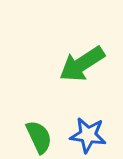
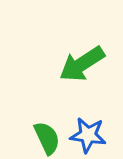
green semicircle: moved 8 px right, 1 px down
